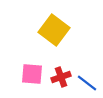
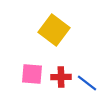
red cross: rotated 18 degrees clockwise
